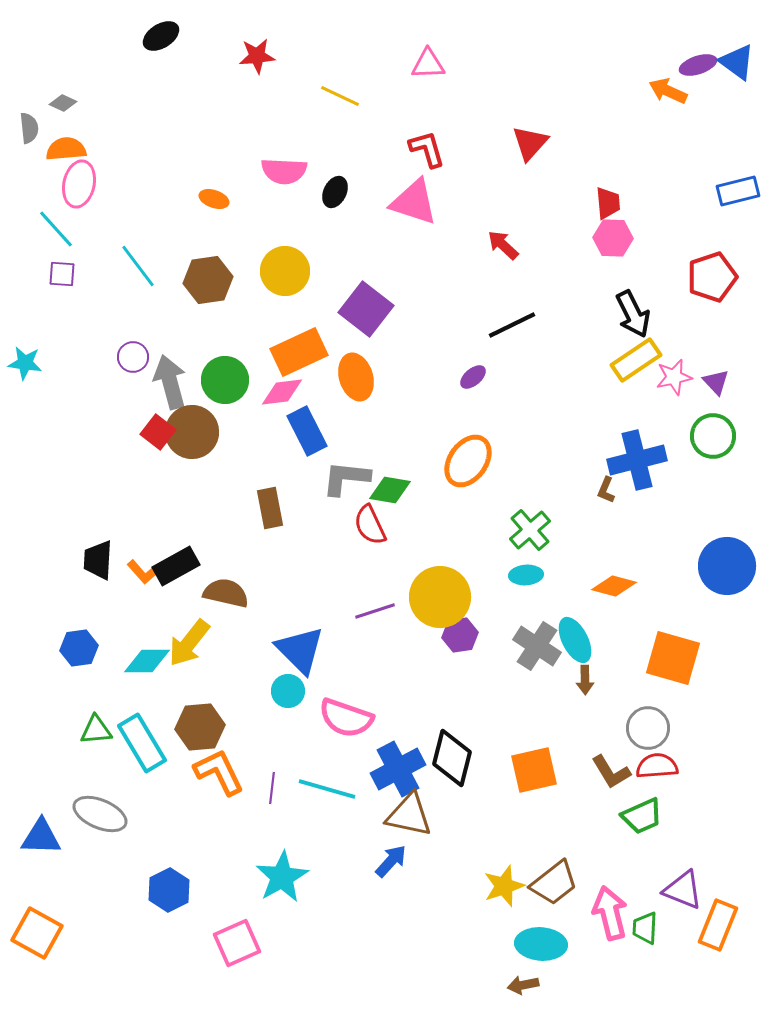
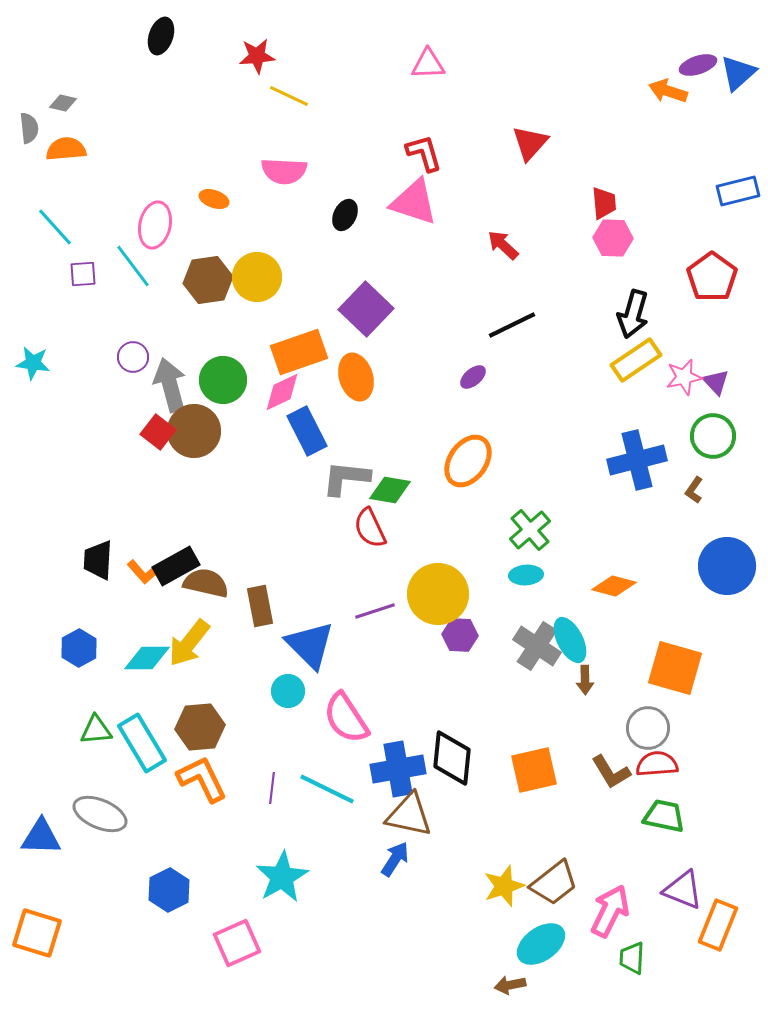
black ellipse at (161, 36): rotated 39 degrees counterclockwise
blue triangle at (737, 62): moved 1 px right, 11 px down; rotated 42 degrees clockwise
orange arrow at (668, 91): rotated 6 degrees counterclockwise
yellow line at (340, 96): moved 51 px left
gray diamond at (63, 103): rotated 12 degrees counterclockwise
red L-shape at (427, 149): moved 3 px left, 4 px down
pink ellipse at (79, 184): moved 76 px right, 41 px down
black ellipse at (335, 192): moved 10 px right, 23 px down
red trapezoid at (608, 203): moved 4 px left
cyan line at (56, 229): moved 1 px left, 2 px up
cyan line at (138, 266): moved 5 px left
yellow circle at (285, 271): moved 28 px left, 6 px down
purple square at (62, 274): moved 21 px right; rotated 8 degrees counterclockwise
red pentagon at (712, 277): rotated 18 degrees counterclockwise
purple square at (366, 309): rotated 6 degrees clockwise
black arrow at (633, 314): rotated 42 degrees clockwise
orange rectangle at (299, 352): rotated 6 degrees clockwise
cyan star at (25, 363): moved 8 px right
pink star at (674, 377): moved 10 px right
green circle at (225, 380): moved 2 px left
gray arrow at (170, 382): moved 3 px down
pink diamond at (282, 392): rotated 18 degrees counterclockwise
brown circle at (192, 432): moved 2 px right, 1 px up
brown L-shape at (606, 490): moved 88 px right; rotated 12 degrees clockwise
brown rectangle at (270, 508): moved 10 px left, 98 px down
red semicircle at (370, 525): moved 3 px down
brown semicircle at (226, 593): moved 20 px left, 10 px up
yellow circle at (440, 597): moved 2 px left, 3 px up
purple hexagon at (460, 635): rotated 12 degrees clockwise
cyan ellipse at (575, 640): moved 5 px left
blue hexagon at (79, 648): rotated 21 degrees counterclockwise
blue triangle at (300, 650): moved 10 px right, 5 px up
orange square at (673, 658): moved 2 px right, 10 px down
cyan diamond at (147, 661): moved 3 px up
pink semicircle at (346, 718): rotated 38 degrees clockwise
black diamond at (452, 758): rotated 8 degrees counterclockwise
red semicircle at (657, 766): moved 2 px up
blue cross at (398, 769): rotated 18 degrees clockwise
orange L-shape at (219, 772): moved 17 px left, 7 px down
cyan line at (327, 789): rotated 10 degrees clockwise
green trapezoid at (642, 816): moved 22 px right; rotated 144 degrees counterclockwise
blue arrow at (391, 861): moved 4 px right, 2 px up; rotated 9 degrees counterclockwise
pink arrow at (610, 913): moved 2 px up; rotated 40 degrees clockwise
green trapezoid at (645, 928): moved 13 px left, 30 px down
orange square at (37, 933): rotated 12 degrees counterclockwise
cyan ellipse at (541, 944): rotated 39 degrees counterclockwise
brown arrow at (523, 985): moved 13 px left
